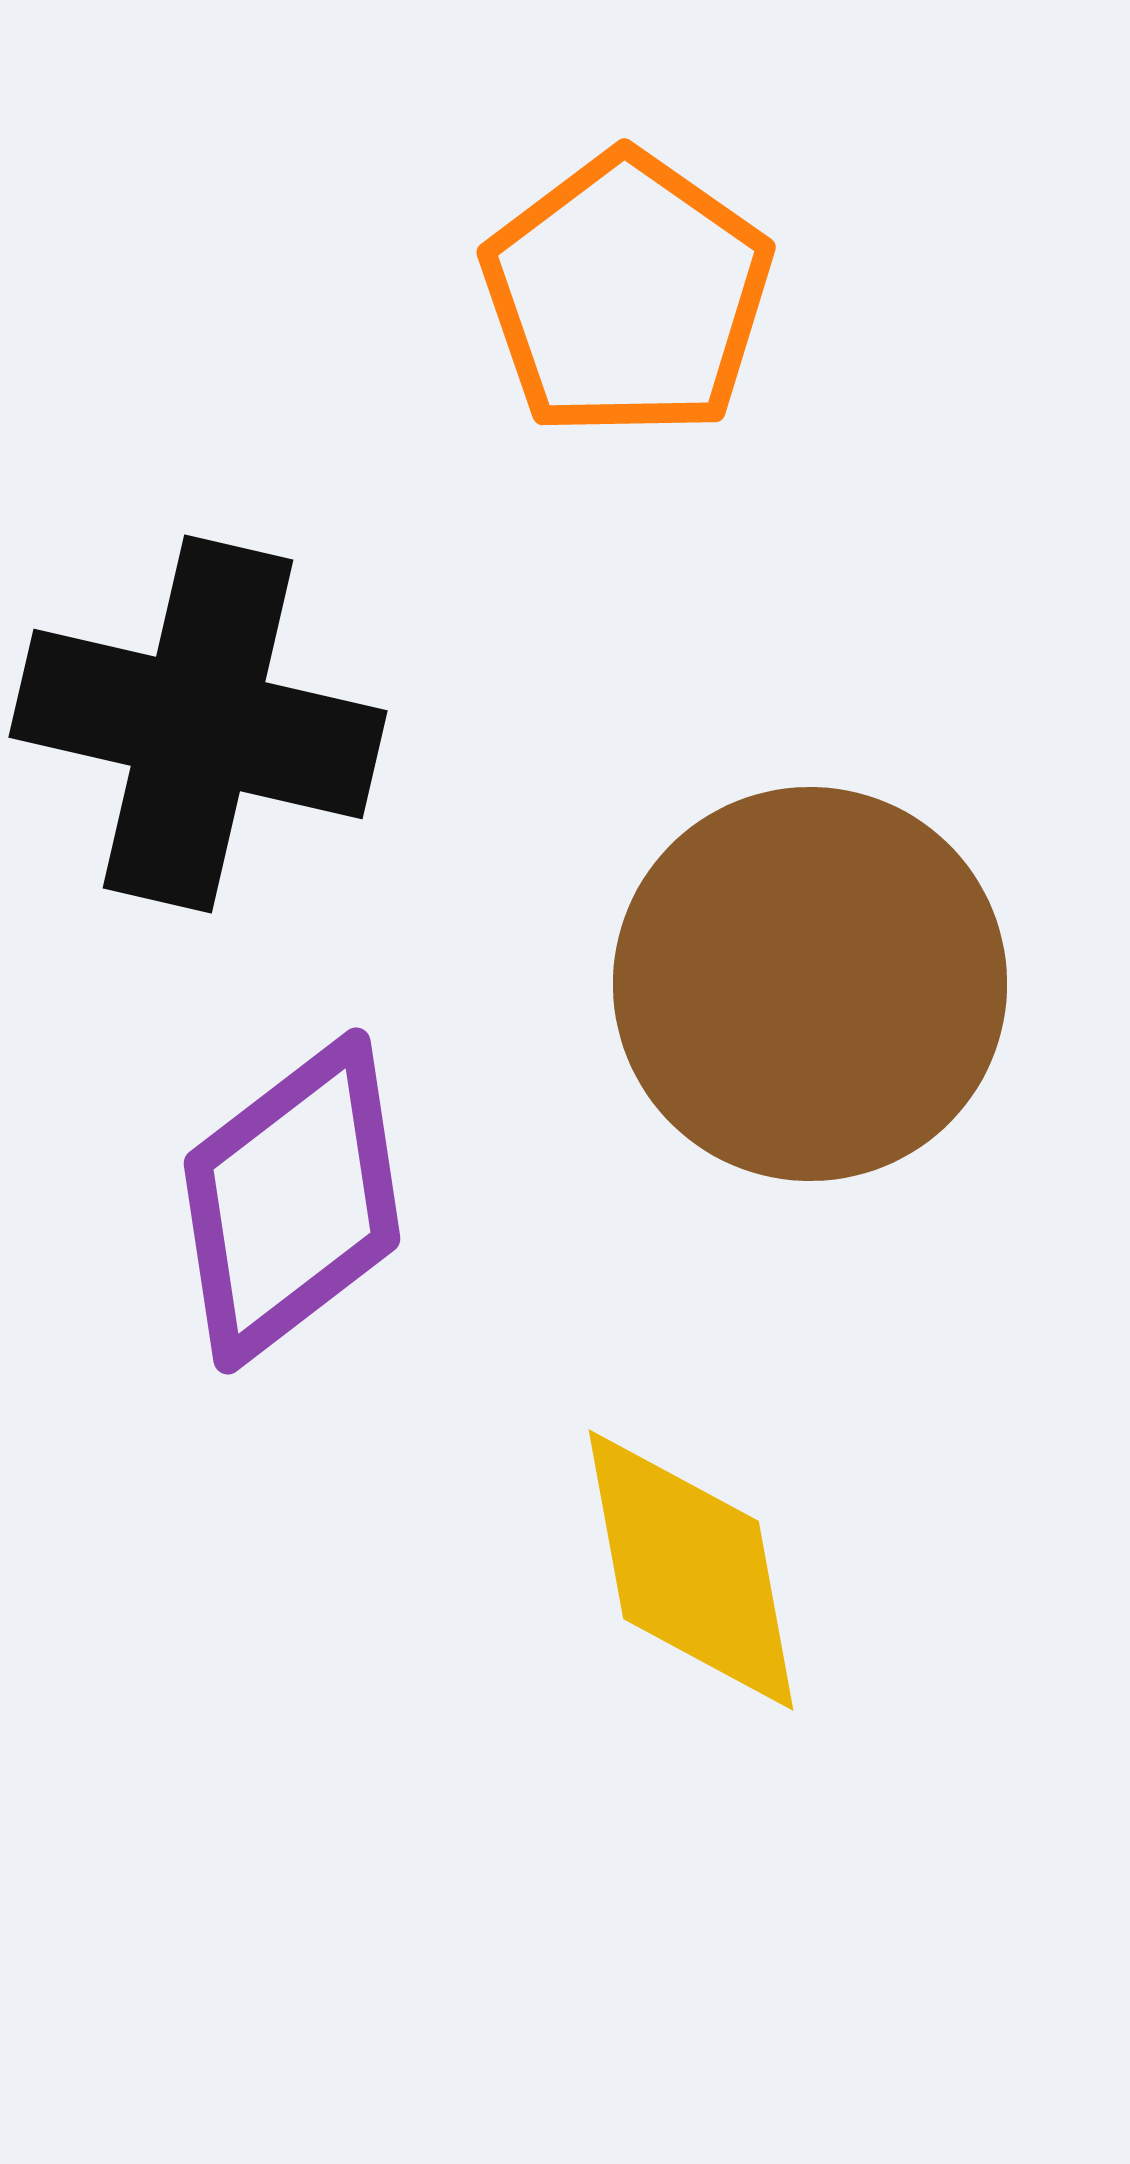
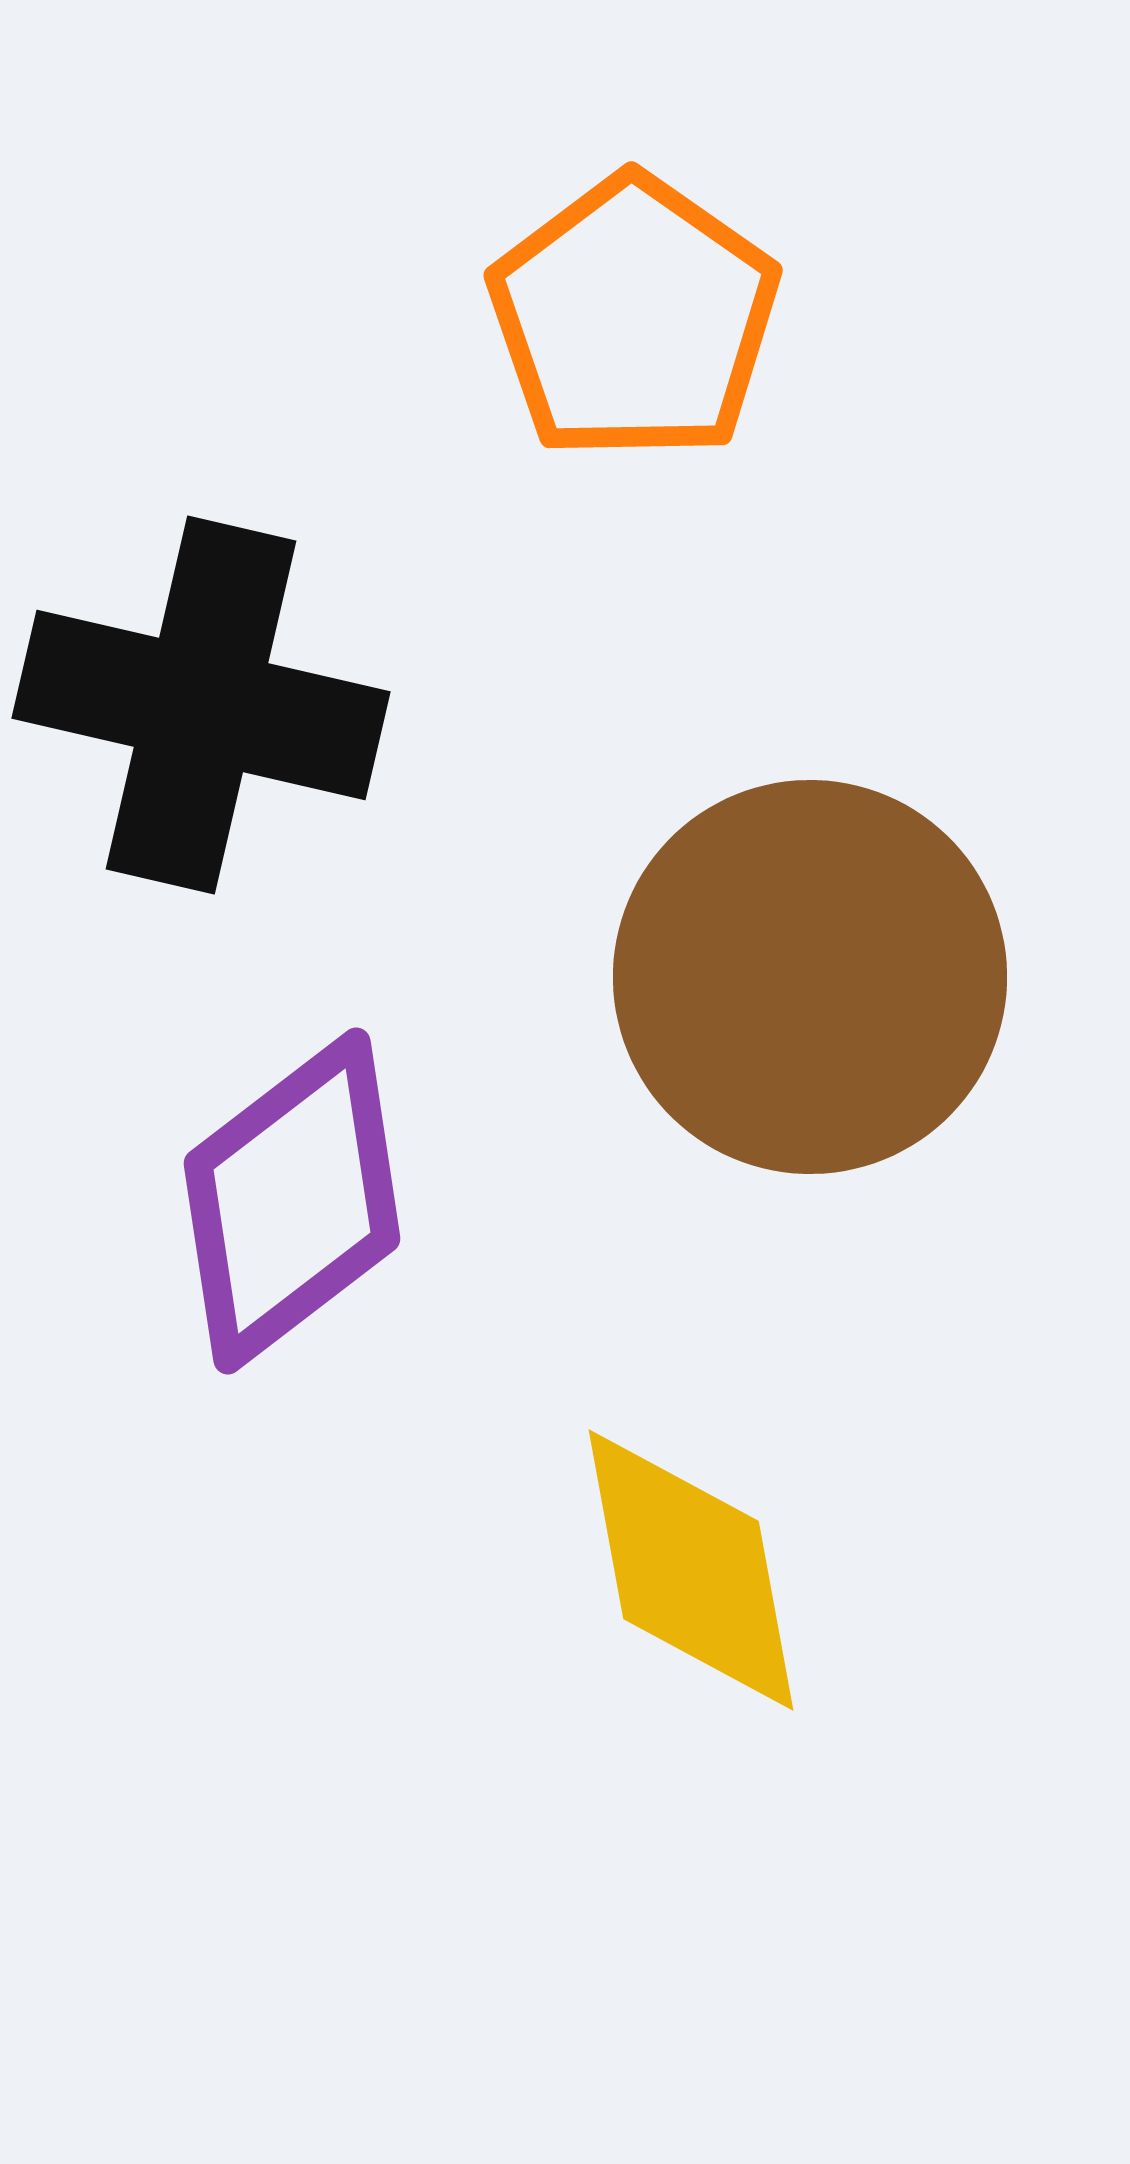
orange pentagon: moved 7 px right, 23 px down
black cross: moved 3 px right, 19 px up
brown circle: moved 7 px up
